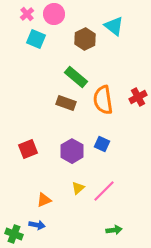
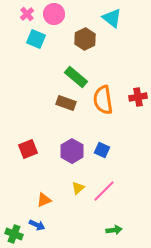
cyan triangle: moved 2 px left, 8 px up
red cross: rotated 18 degrees clockwise
blue square: moved 6 px down
blue arrow: rotated 14 degrees clockwise
